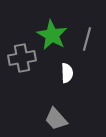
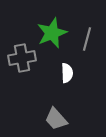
green star: moved 2 px up; rotated 20 degrees clockwise
